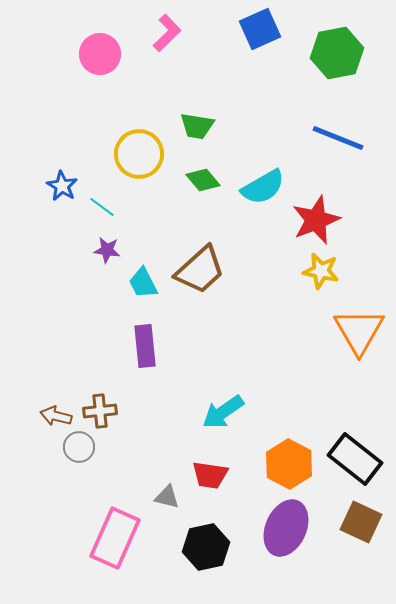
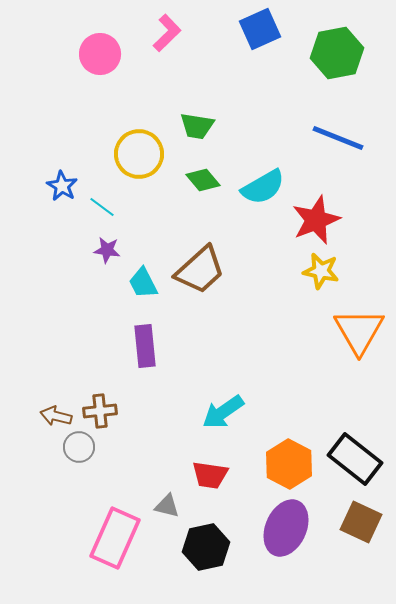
gray triangle: moved 9 px down
